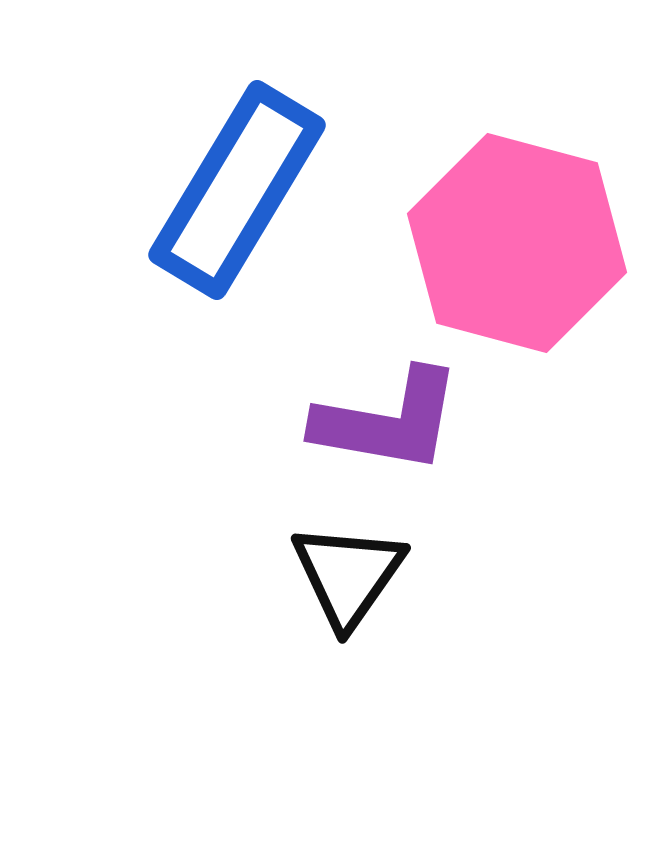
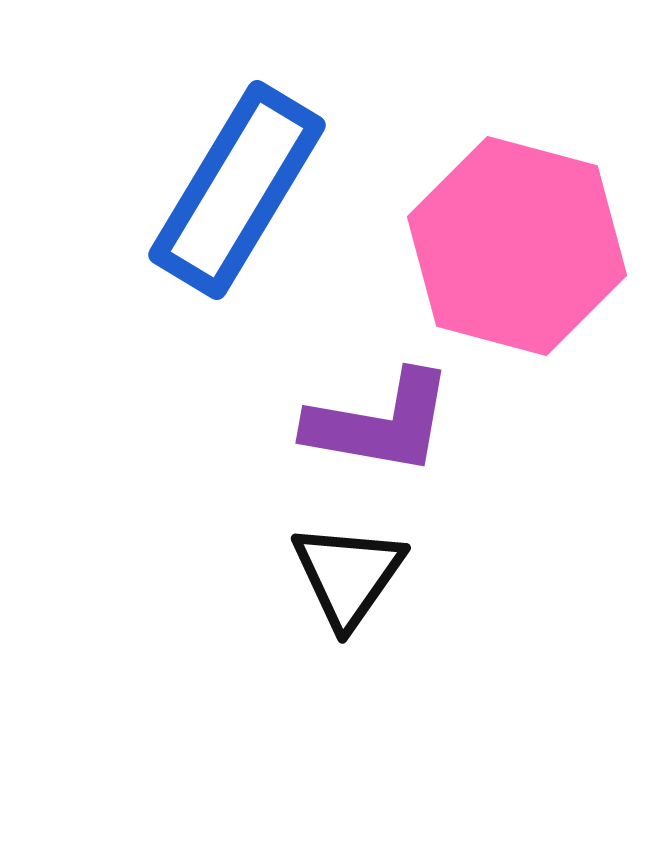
pink hexagon: moved 3 px down
purple L-shape: moved 8 px left, 2 px down
